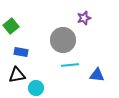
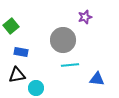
purple star: moved 1 px right, 1 px up
blue triangle: moved 4 px down
